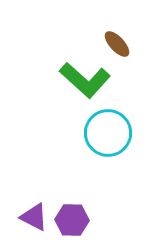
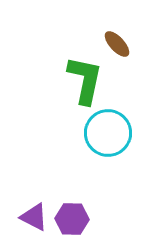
green L-shape: rotated 120 degrees counterclockwise
purple hexagon: moved 1 px up
